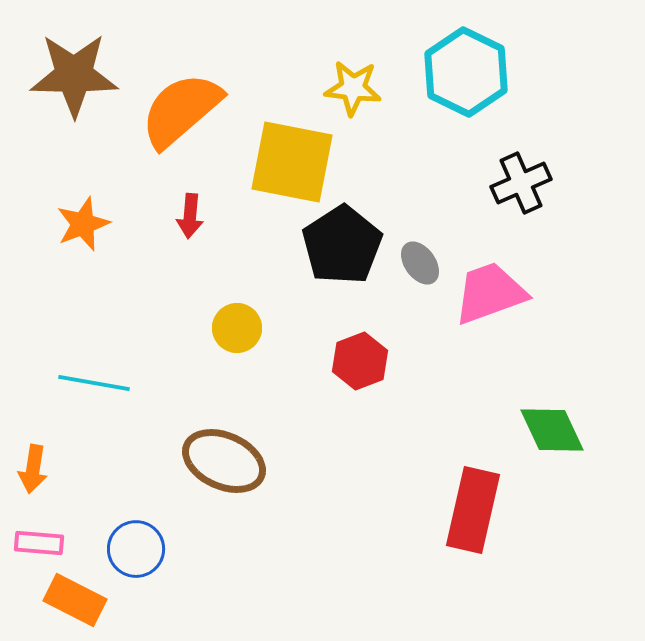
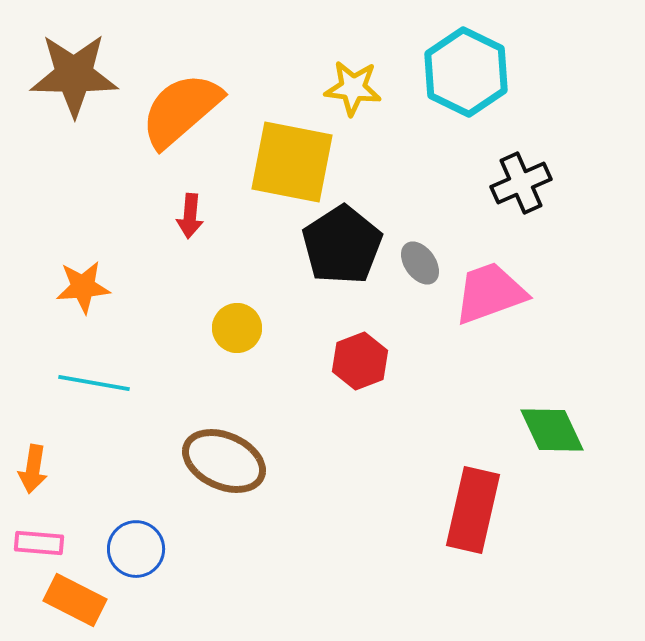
orange star: moved 63 px down; rotated 16 degrees clockwise
